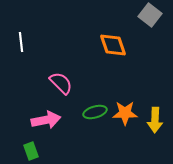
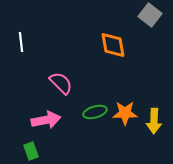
orange diamond: rotated 8 degrees clockwise
yellow arrow: moved 1 px left, 1 px down
